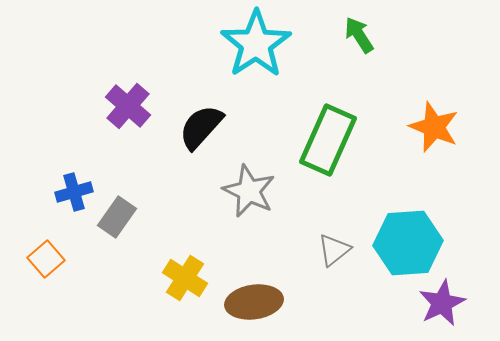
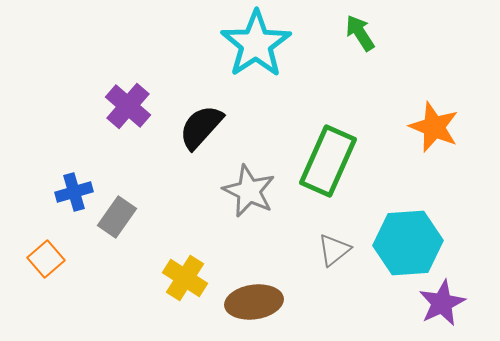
green arrow: moved 1 px right, 2 px up
green rectangle: moved 21 px down
